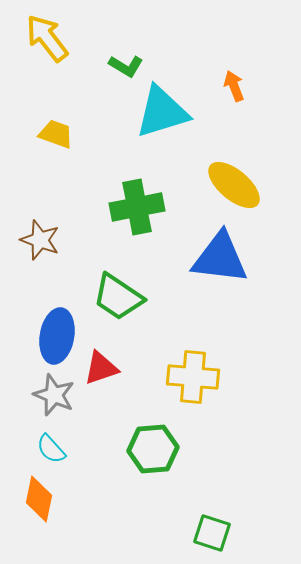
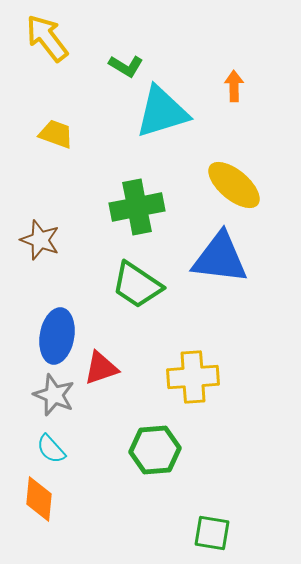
orange arrow: rotated 20 degrees clockwise
green trapezoid: moved 19 px right, 12 px up
yellow cross: rotated 9 degrees counterclockwise
green hexagon: moved 2 px right, 1 px down
orange diamond: rotated 6 degrees counterclockwise
green square: rotated 9 degrees counterclockwise
